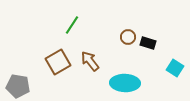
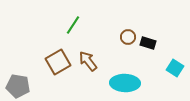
green line: moved 1 px right
brown arrow: moved 2 px left
